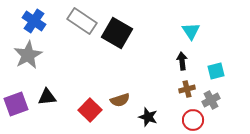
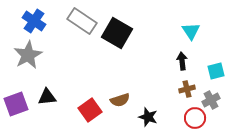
red square: rotated 10 degrees clockwise
red circle: moved 2 px right, 2 px up
